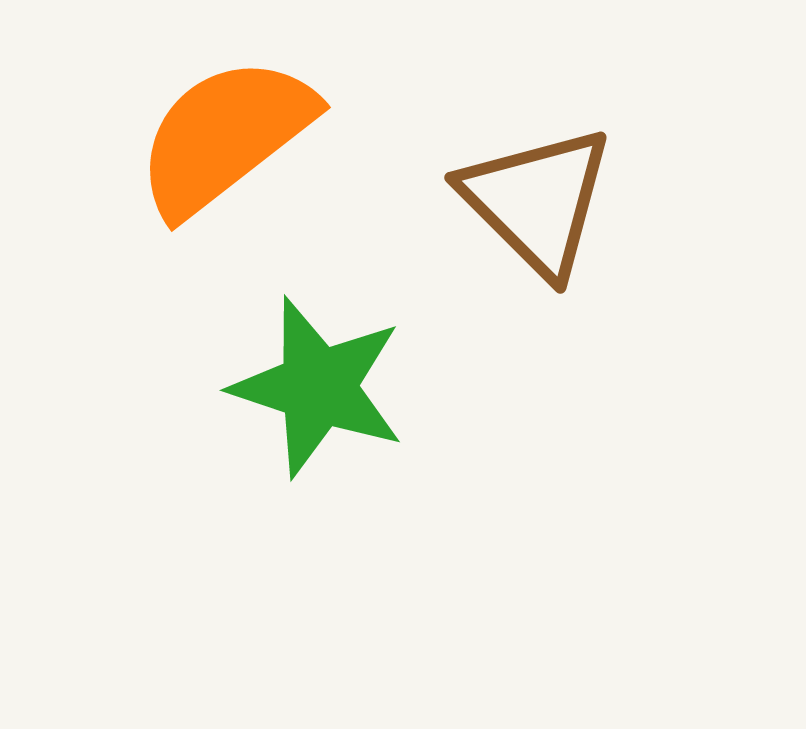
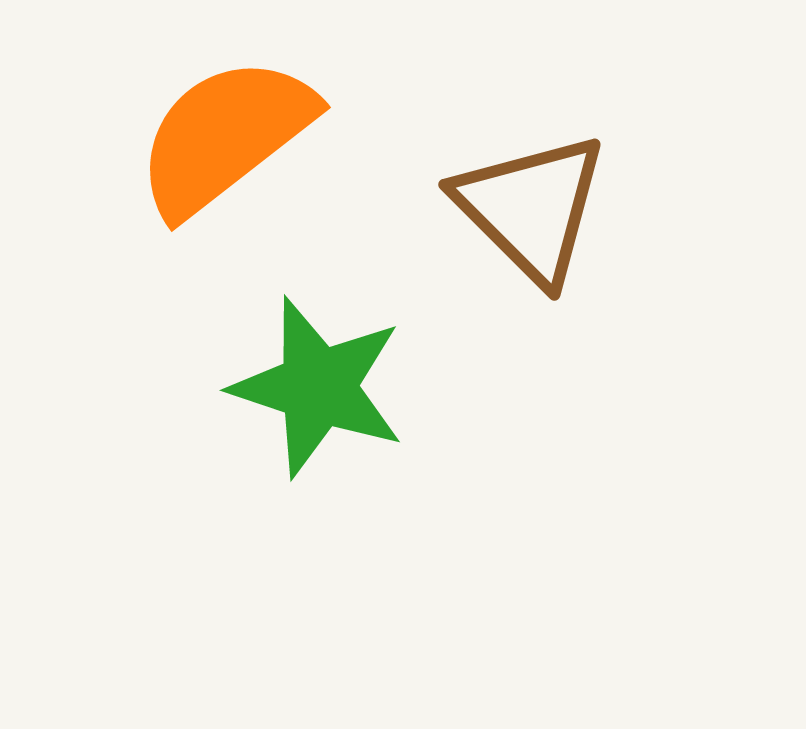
brown triangle: moved 6 px left, 7 px down
